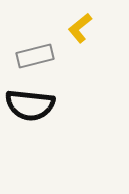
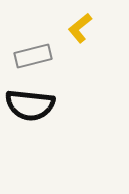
gray rectangle: moved 2 px left
